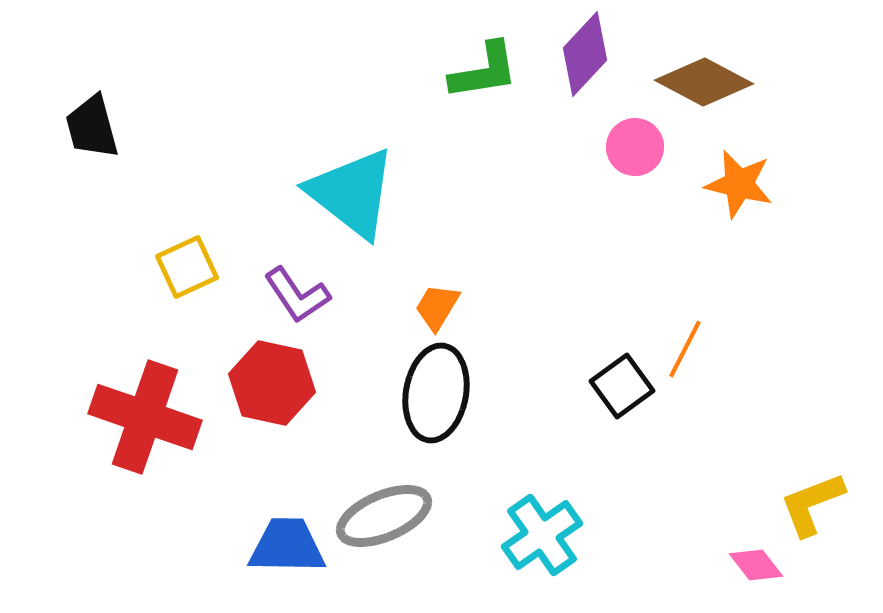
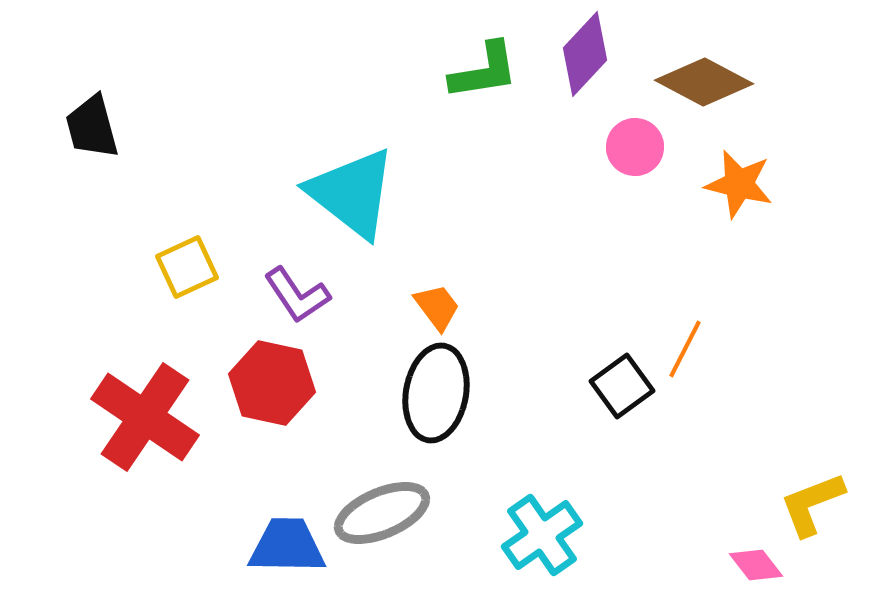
orange trapezoid: rotated 112 degrees clockwise
red cross: rotated 15 degrees clockwise
gray ellipse: moved 2 px left, 3 px up
